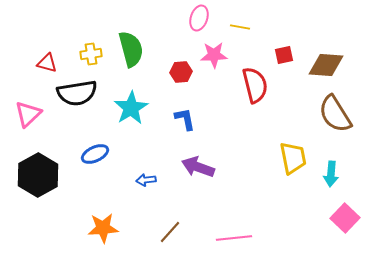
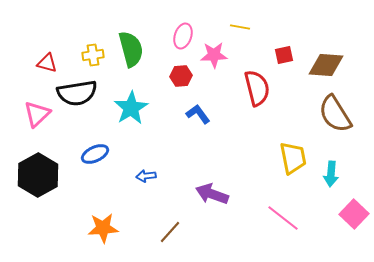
pink ellipse: moved 16 px left, 18 px down
yellow cross: moved 2 px right, 1 px down
red hexagon: moved 4 px down
red semicircle: moved 2 px right, 3 px down
pink triangle: moved 9 px right
blue L-shape: moved 13 px right, 5 px up; rotated 25 degrees counterclockwise
purple arrow: moved 14 px right, 27 px down
blue arrow: moved 4 px up
pink square: moved 9 px right, 4 px up
pink line: moved 49 px right, 20 px up; rotated 44 degrees clockwise
